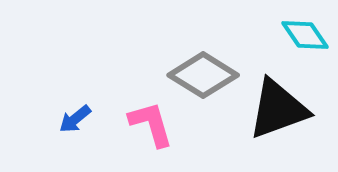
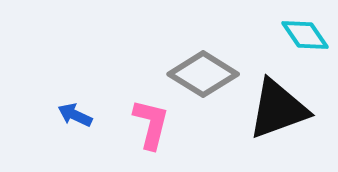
gray diamond: moved 1 px up
blue arrow: moved 4 px up; rotated 64 degrees clockwise
pink L-shape: rotated 30 degrees clockwise
